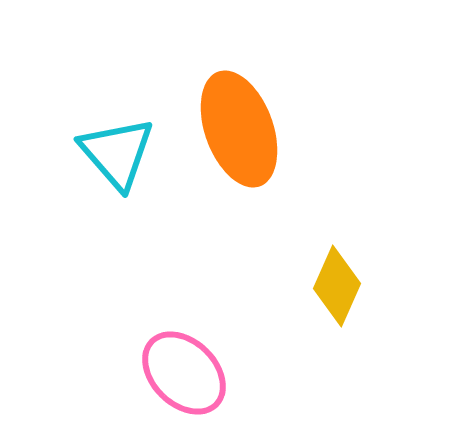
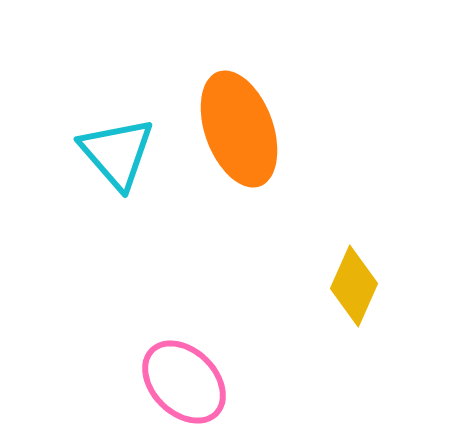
yellow diamond: moved 17 px right
pink ellipse: moved 9 px down
